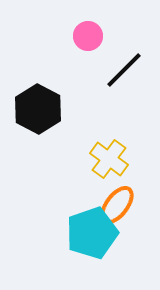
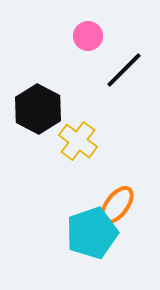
yellow cross: moved 31 px left, 18 px up
